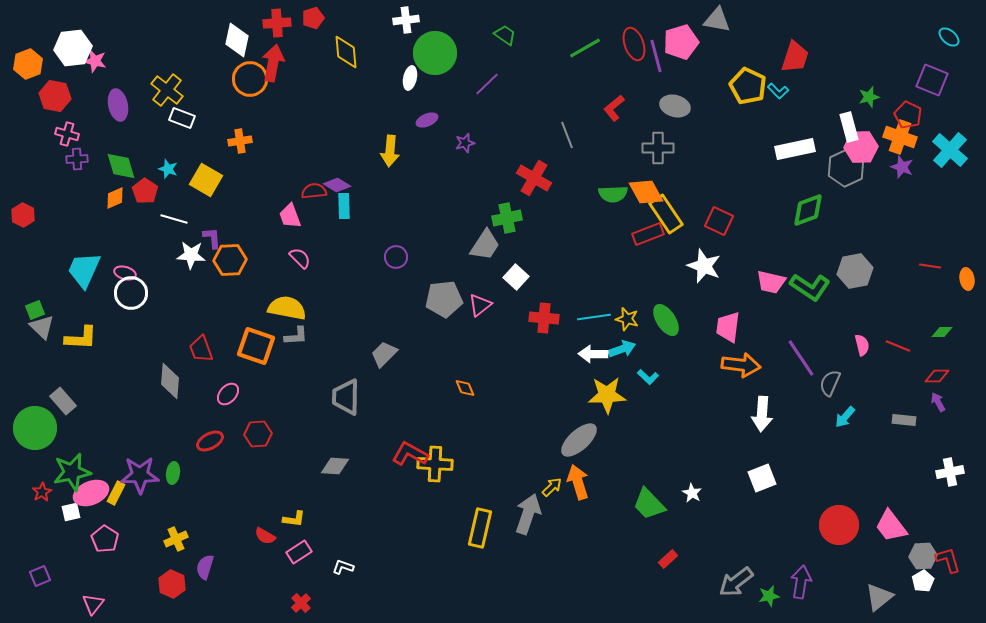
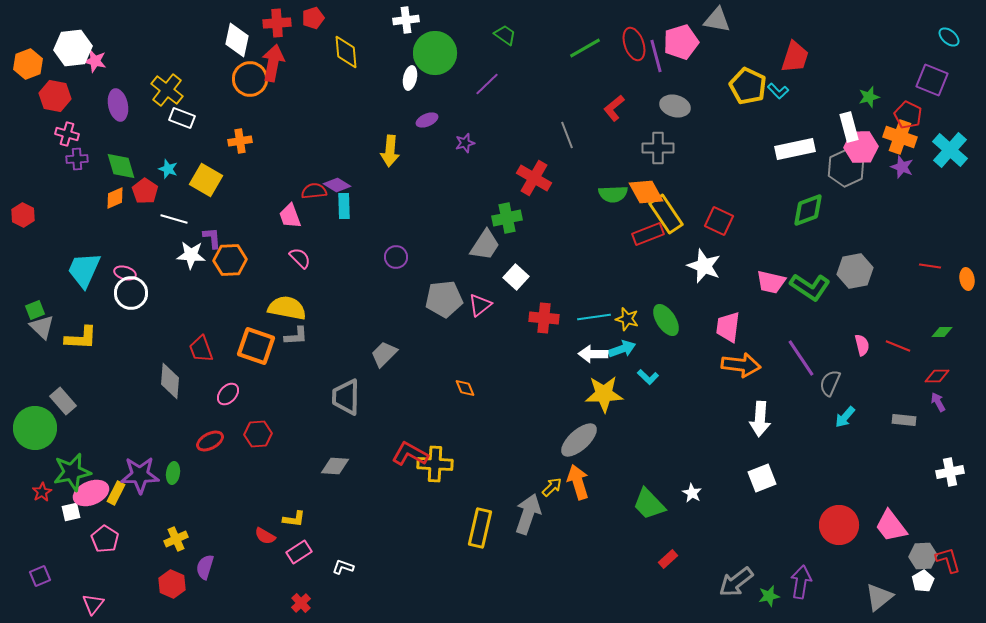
yellow star at (607, 395): moved 3 px left, 1 px up
white arrow at (762, 414): moved 2 px left, 5 px down
